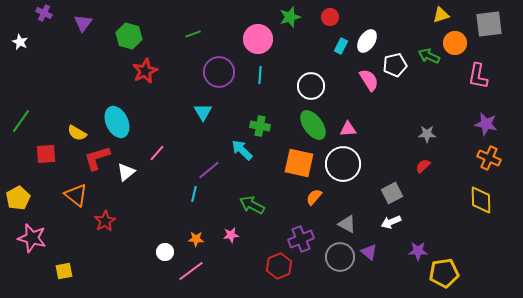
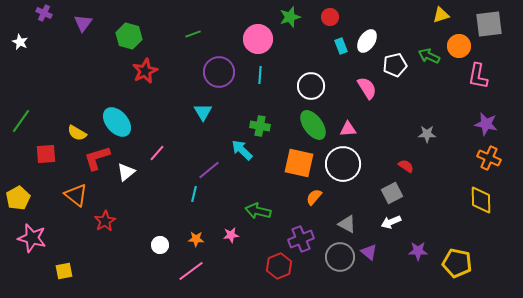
orange circle at (455, 43): moved 4 px right, 3 px down
cyan rectangle at (341, 46): rotated 49 degrees counterclockwise
pink semicircle at (369, 80): moved 2 px left, 8 px down
cyan ellipse at (117, 122): rotated 16 degrees counterclockwise
red semicircle at (423, 166): moved 17 px left; rotated 77 degrees clockwise
green arrow at (252, 205): moved 6 px right, 6 px down; rotated 15 degrees counterclockwise
white circle at (165, 252): moved 5 px left, 7 px up
yellow pentagon at (444, 273): moved 13 px right, 10 px up; rotated 20 degrees clockwise
